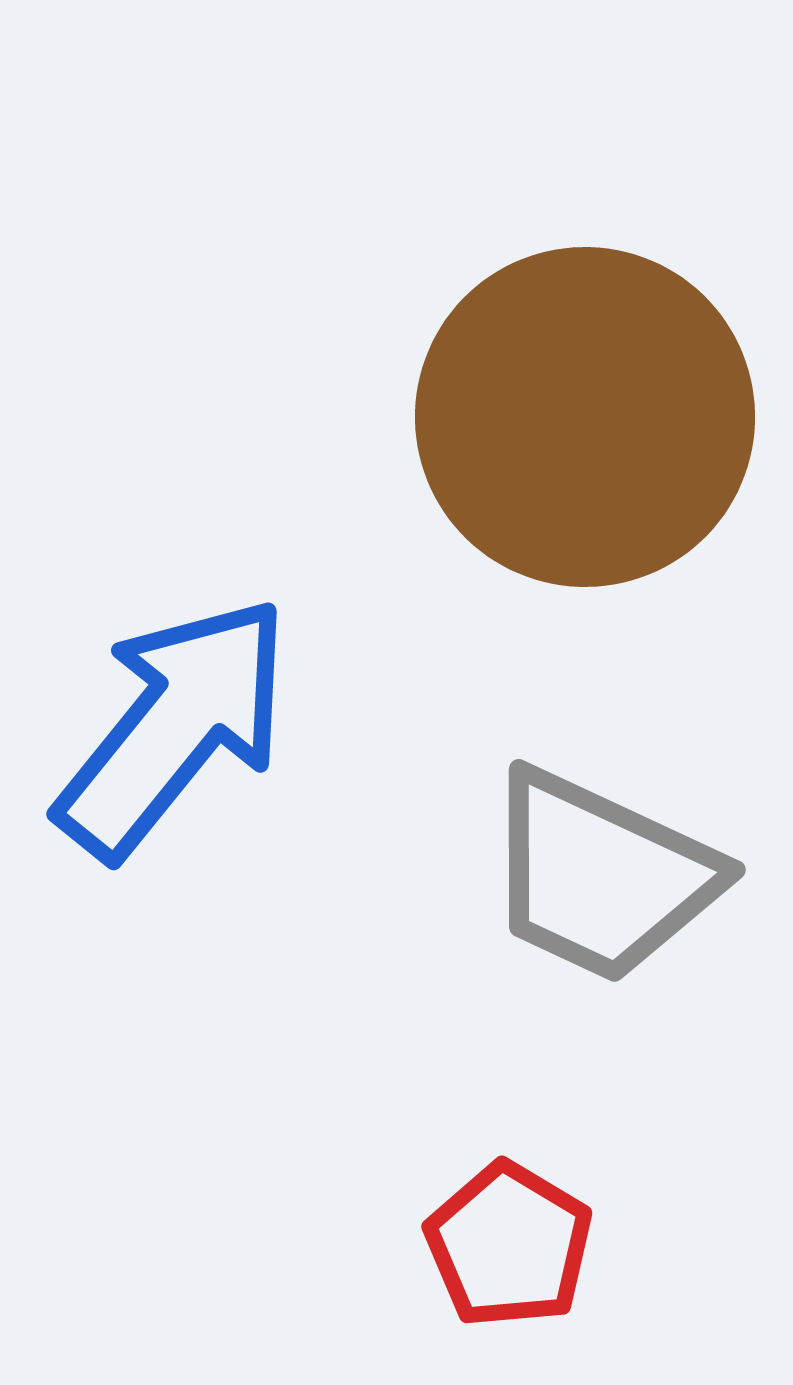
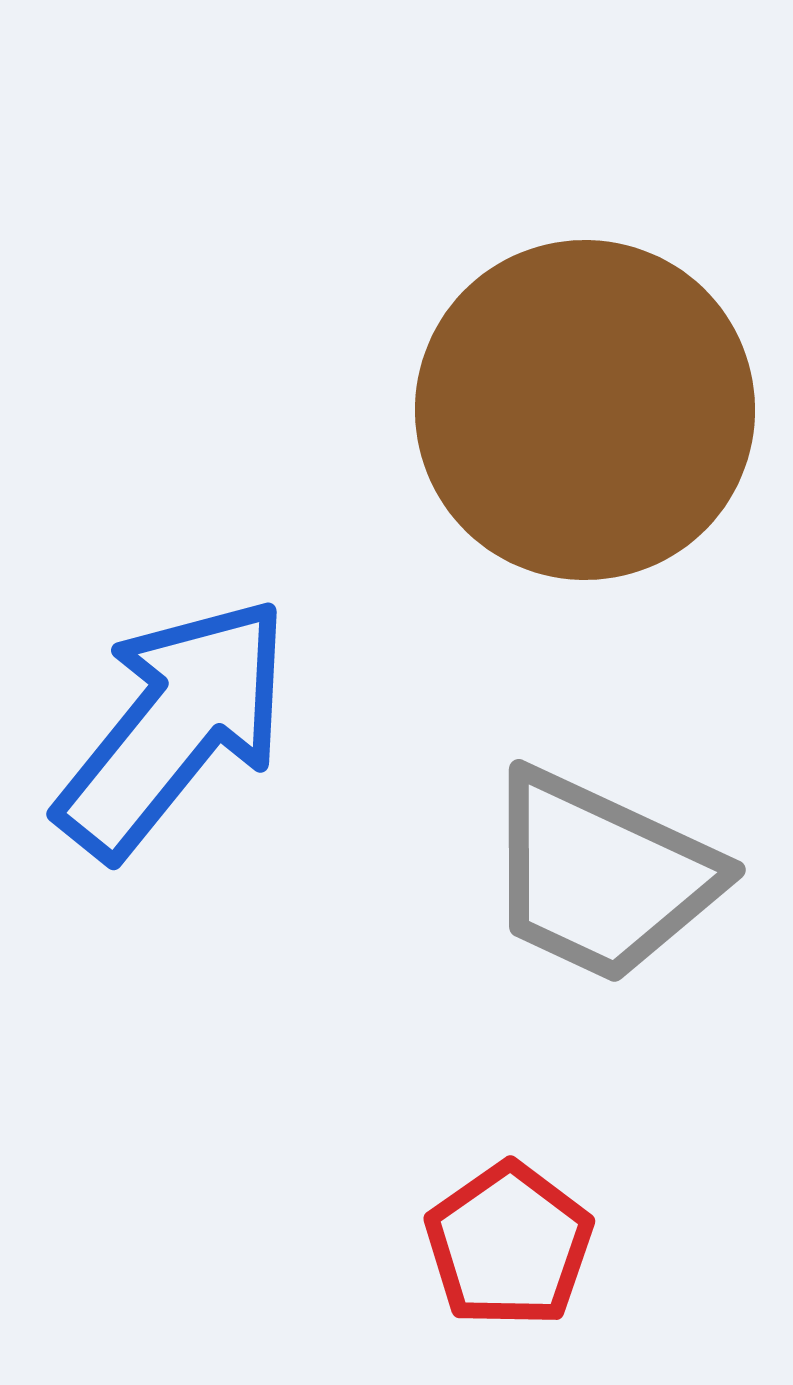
brown circle: moved 7 px up
red pentagon: rotated 6 degrees clockwise
